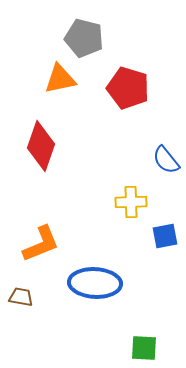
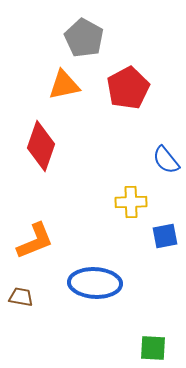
gray pentagon: rotated 15 degrees clockwise
orange triangle: moved 4 px right, 6 px down
red pentagon: rotated 27 degrees clockwise
orange L-shape: moved 6 px left, 3 px up
green square: moved 9 px right
